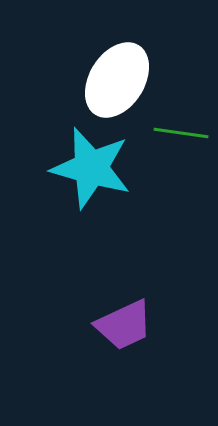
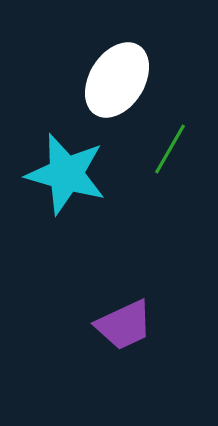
green line: moved 11 px left, 16 px down; rotated 68 degrees counterclockwise
cyan star: moved 25 px left, 6 px down
